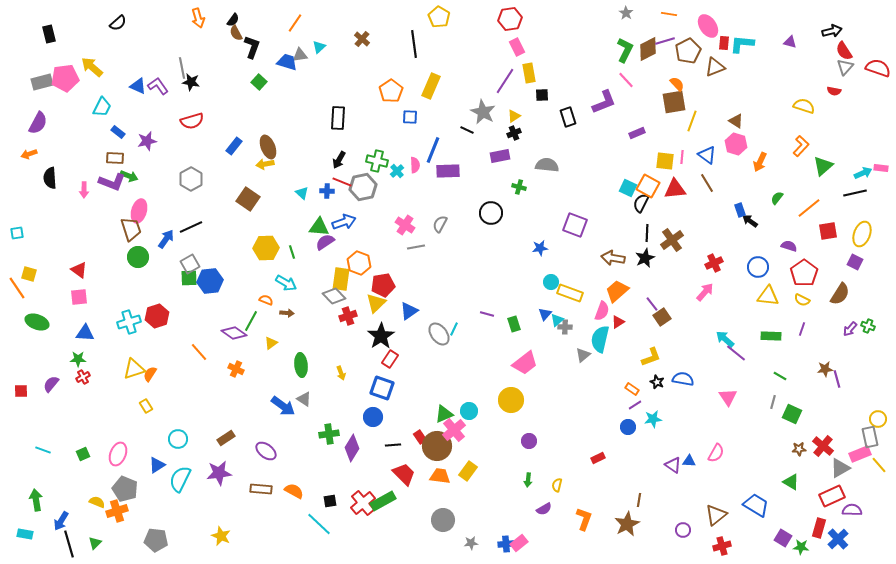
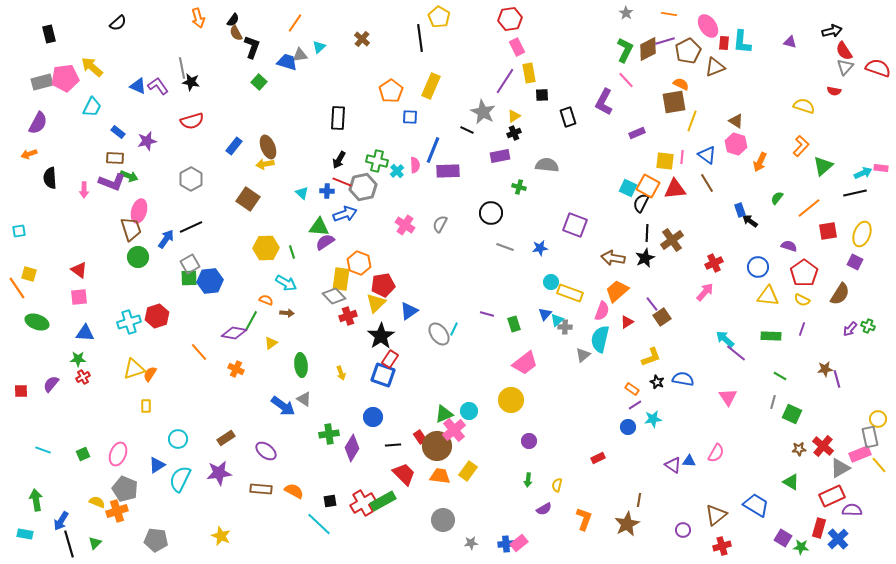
black line at (414, 44): moved 6 px right, 6 px up
cyan L-shape at (742, 44): moved 2 px up; rotated 90 degrees counterclockwise
orange semicircle at (677, 84): moved 4 px right; rotated 21 degrees counterclockwise
purple L-shape at (604, 102): rotated 140 degrees clockwise
cyan trapezoid at (102, 107): moved 10 px left
blue arrow at (344, 222): moved 1 px right, 8 px up
cyan square at (17, 233): moved 2 px right, 2 px up
gray line at (416, 247): moved 89 px right; rotated 30 degrees clockwise
red triangle at (618, 322): moved 9 px right
purple diamond at (234, 333): rotated 25 degrees counterclockwise
blue square at (382, 388): moved 1 px right, 13 px up
yellow rectangle at (146, 406): rotated 32 degrees clockwise
red cross at (363, 503): rotated 10 degrees clockwise
